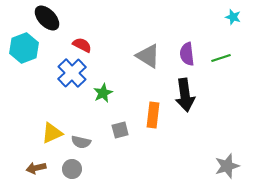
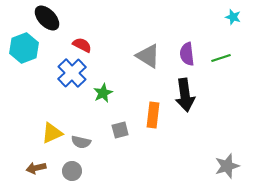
gray circle: moved 2 px down
